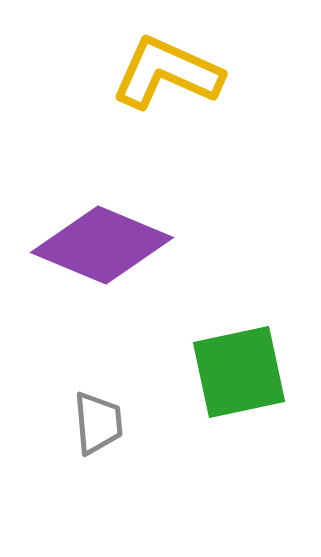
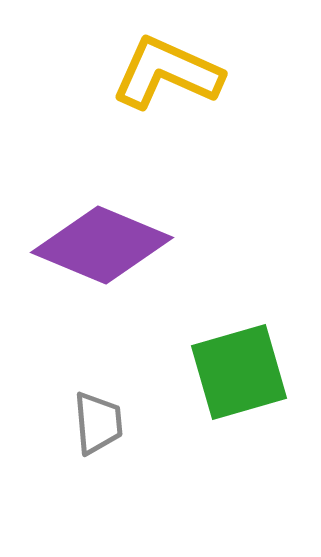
green square: rotated 4 degrees counterclockwise
